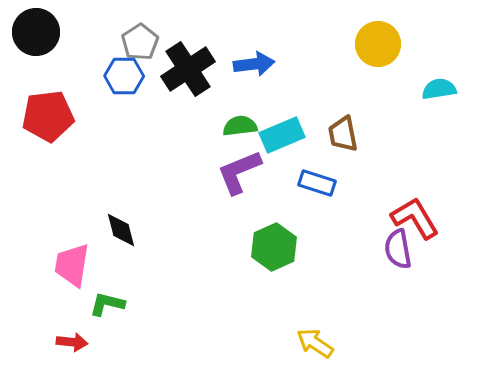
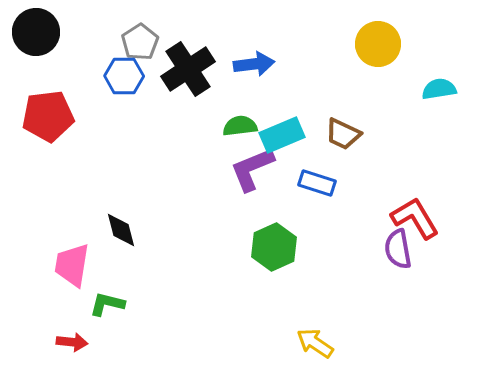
brown trapezoid: rotated 54 degrees counterclockwise
purple L-shape: moved 13 px right, 3 px up
